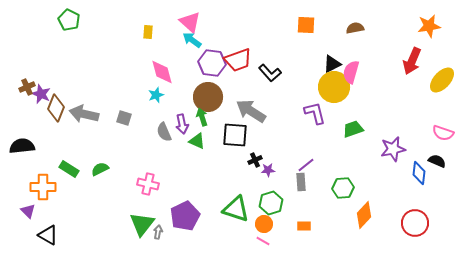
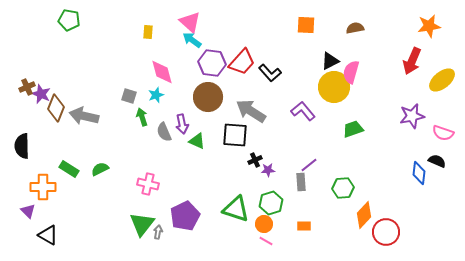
green pentagon at (69, 20): rotated 15 degrees counterclockwise
red trapezoid at (238, 60): moved 4 px right, 2 px down; rotated 28 degrees counterclockwise
black triangle at (332, 64): moved 2 px left, 3 px up
yellow ellipse at (442, 80): rotated 8 degrees clockwise
purple L-shape at (315, 113): moved 12 px left, 2 px up; rotated 25 degrees counterclockwise
gray arrow at (84, 114): moved 2 px down
green arrow at (202, 117): moved 60 px left
gray square at (124, 118): moved 5 px right, 22 px up
black semicircle at (22, 146): rotated 85 degrees counterclockwise
purple star at (393, 149): moved 19 px right, 33 px up
purple line at (306, 165): moved 3 px right
red circle at (415, 223): moved 29 px left, 9 px down
pink line at (263, 241): moved 3 px right
